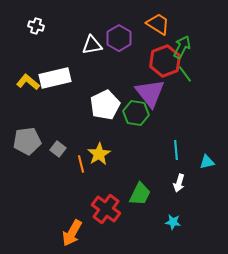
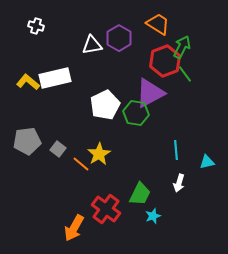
purple triangle: rotated 40 degrees clockwise
orange line: rotated 36 degrees counterclockwise
cyan star: moved 20 px left, 6 px up; rotated 28 degrees counterclockwise
orange arrow: moved 2 px right, 5 px up
